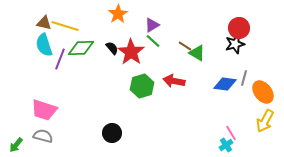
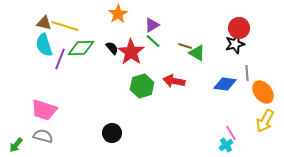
brown line: rotated 16 degrees counterclockwise
gray line: moved 3 px right, 5 px up; rotated 21 degrees counterclockwise
